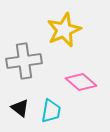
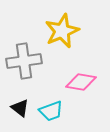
yellow star: moved 2 px left, 1 px down
pink diamond: rotated 32 degrees counterclockwise
cyan trapezoid: rotated 60 degrees clockwise
